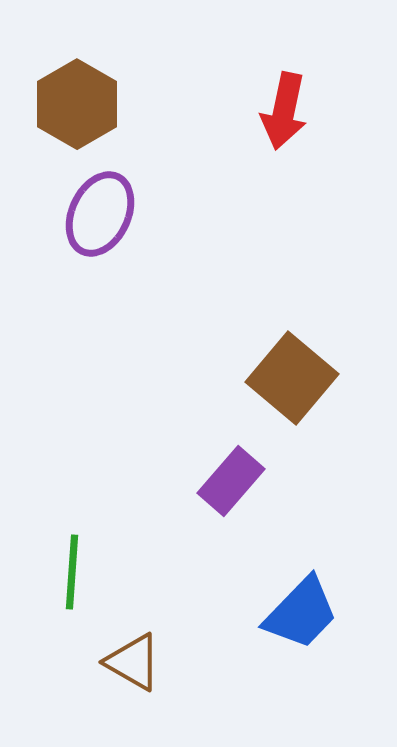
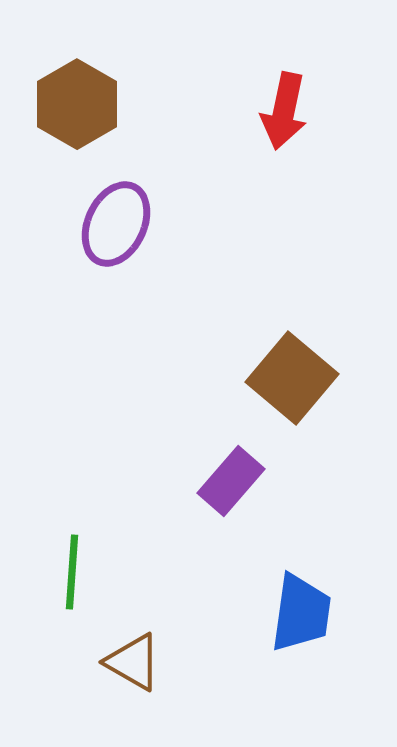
purple ellipse: moved 16 px right, 10 px down
blue trapezoid: rotated 36 degrees counterclockwise
